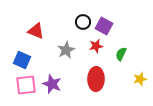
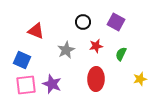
purple square: moved 12 px right, 4 px up
